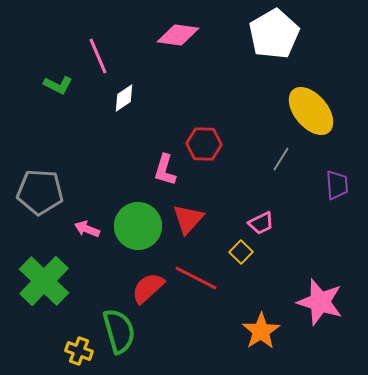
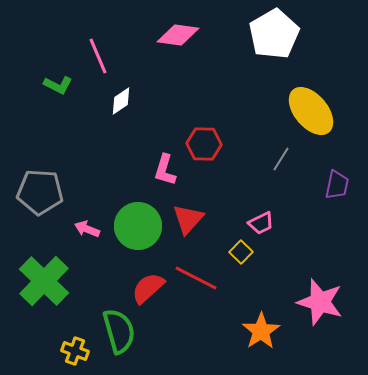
white diamond: moved 3 px left, 3 px down
purple trapezoid: rotated 16 degrees clockwise
yellow cross: moved 4 px left
